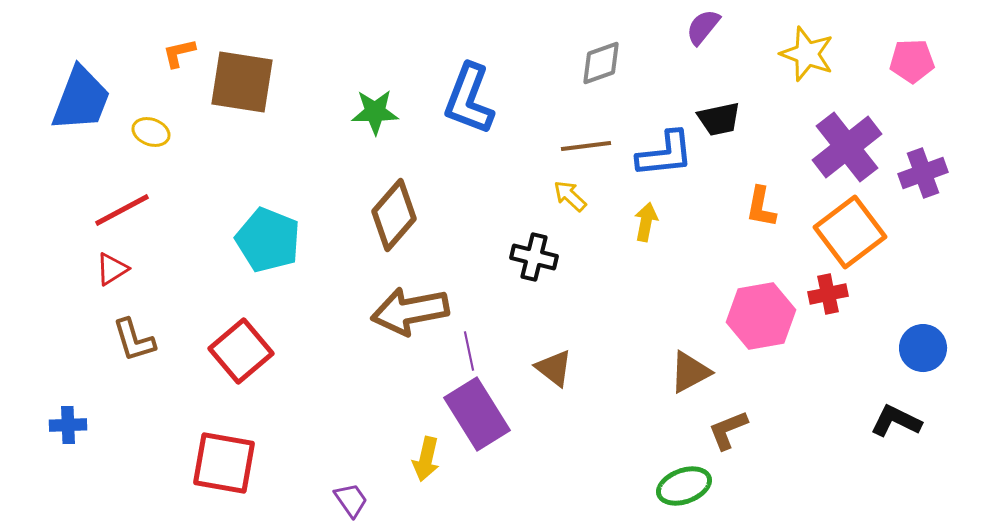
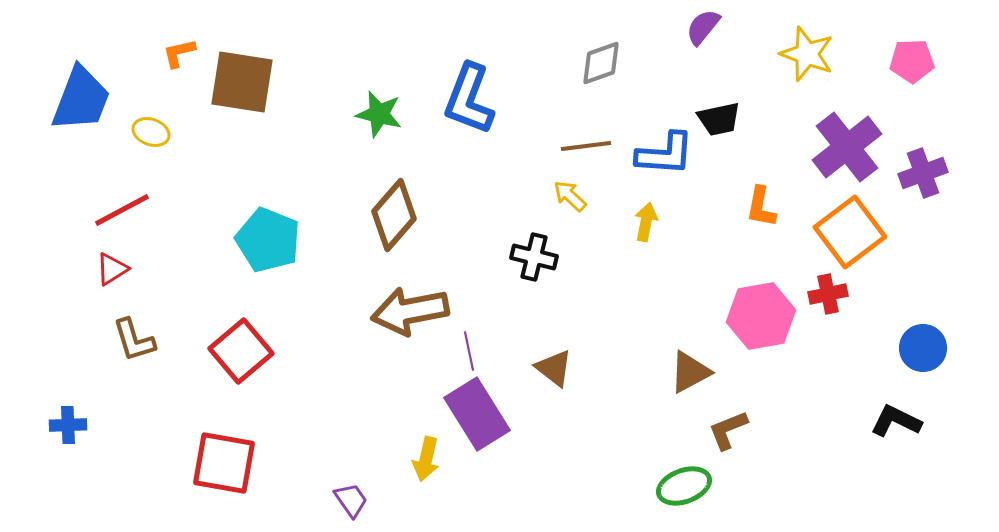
green star at (375, 112): moved 4 px right, 2 px down; rotated 15 degrees clockwise
blue L-shape at (665, 154): rotated 10 degrees clockwise
